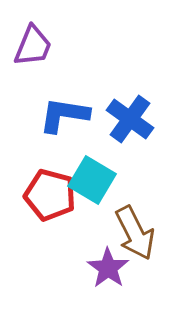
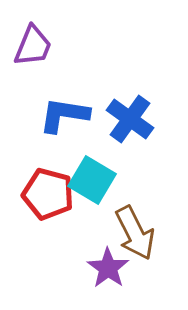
red pentagon: moved 2 px left, 1 px up
